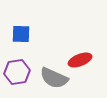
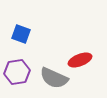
blue square: rotated 18 degrees clockwise
